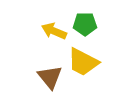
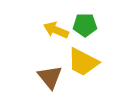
green pentagon: moved 1 px down
yellow arrow: moved 2 px right, 1 px up
